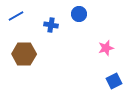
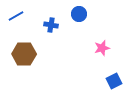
pink star: moved 4 px left
